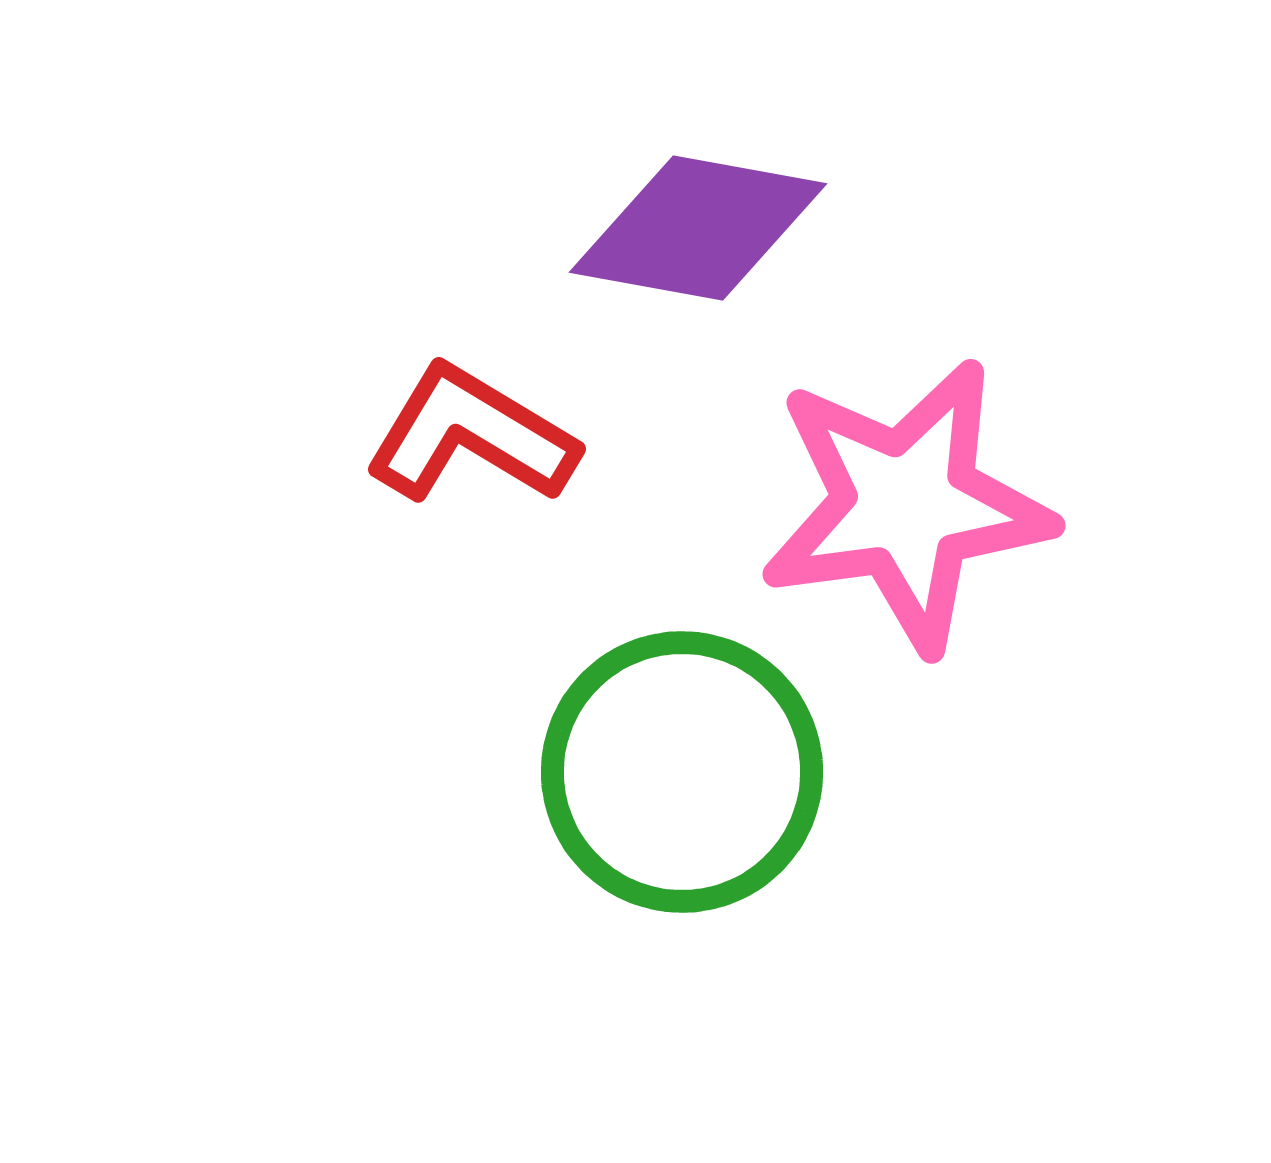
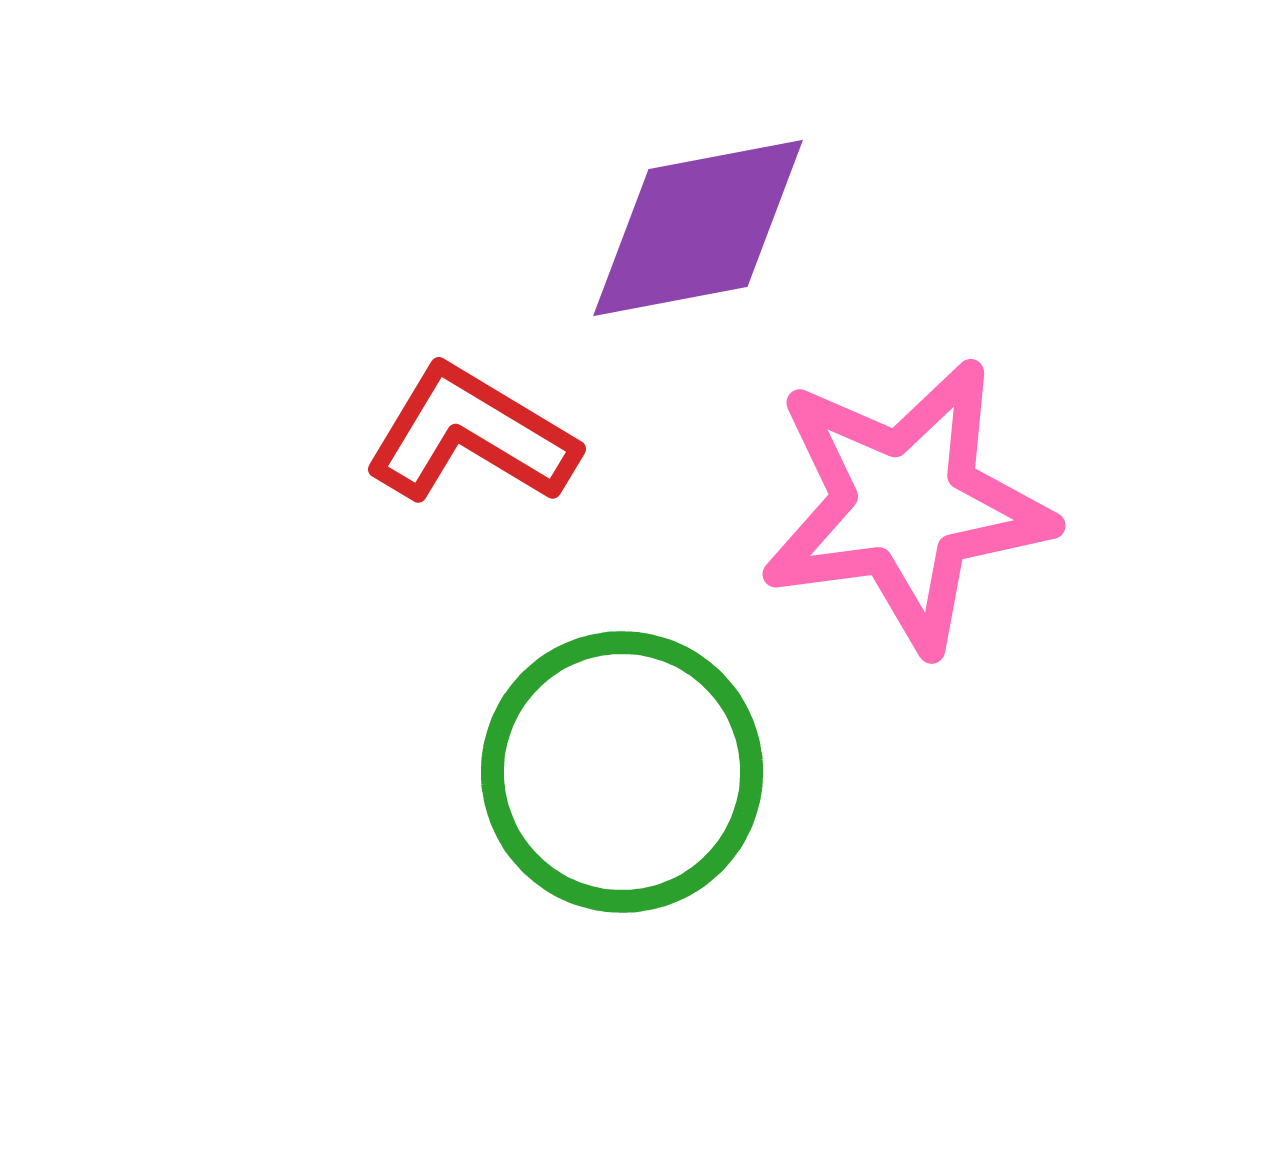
purple diamond: rotated 21 degrees counterclockwise
green circle: moved 60 px left
